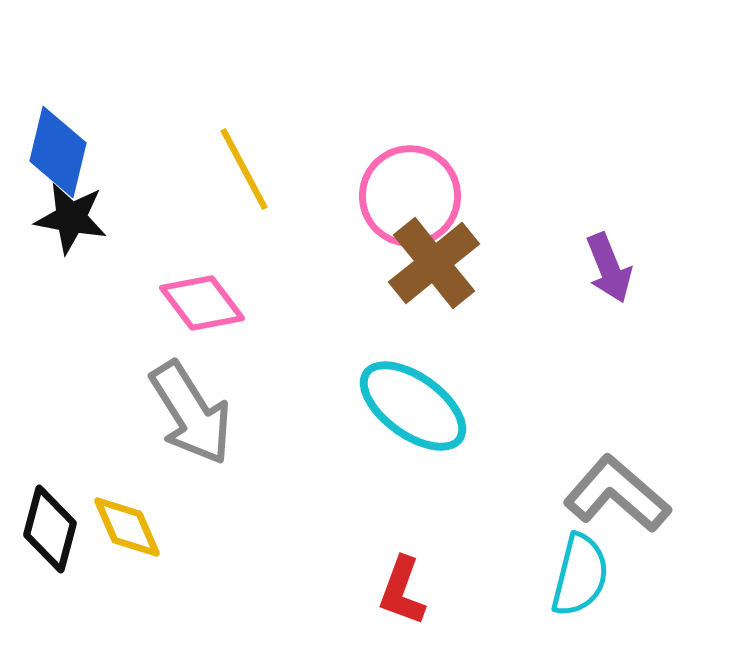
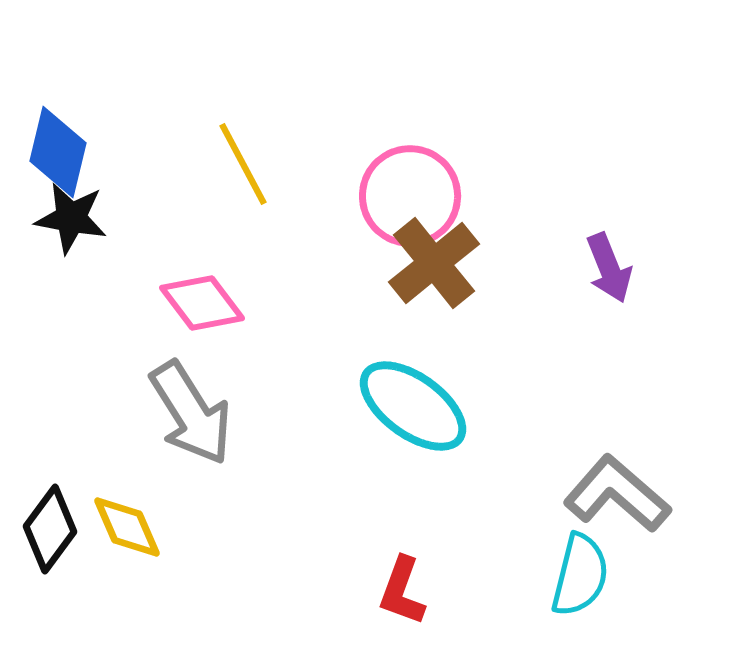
yellow line: moved 1 px left, 5 px up
black diamond: rotated 22 degrees clockwise
